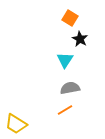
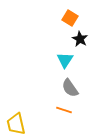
gray semicircle: rotated 114 degrees counterclockwise
orange line: moved 1 px left; rotated 49 degrees clockwise
yellow trapezoid: rotated 45 degrees clockwise
